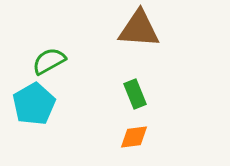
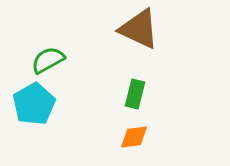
brown triangle: rotated 21 degrees clockwise
green semicircle: moved 1 px left, 1 px up
green rectangle: rotated 36 degrees clockwise
